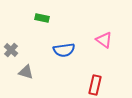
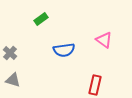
green rectangle: moved 1 px left, 1 px down; rotated 48 degrees counterclockwise
gray cross: moved 1 px left, 3 px down
gray triangle: moved 13 px left, 8 px down
